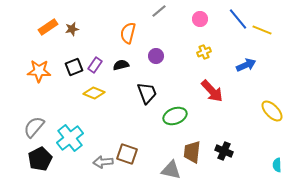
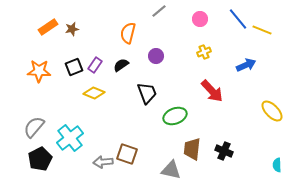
black semicircle: rotated 21 degrees counterclockwise
brown trapezoid: moved 3 px up
